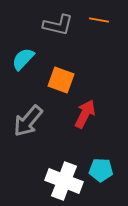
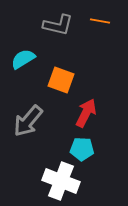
orange line: moved 1 px right, 1 px down
cyan semicircle: rotated 15 degrees clockwise
red arrow: moved 1 px right, 1 px up
cyan pentagon: moved 19 px left, 21 px up
white cross: moved 3 px left
